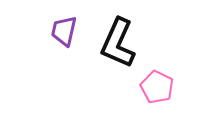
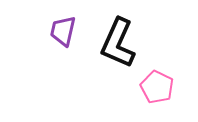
purple trapezoid: moved 1 px left
